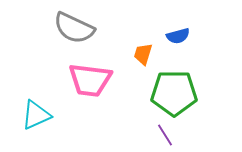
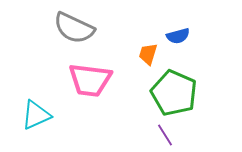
orange trapezoid: moved 5 px right
green pentagon: rotated 24 degrees clockwise
